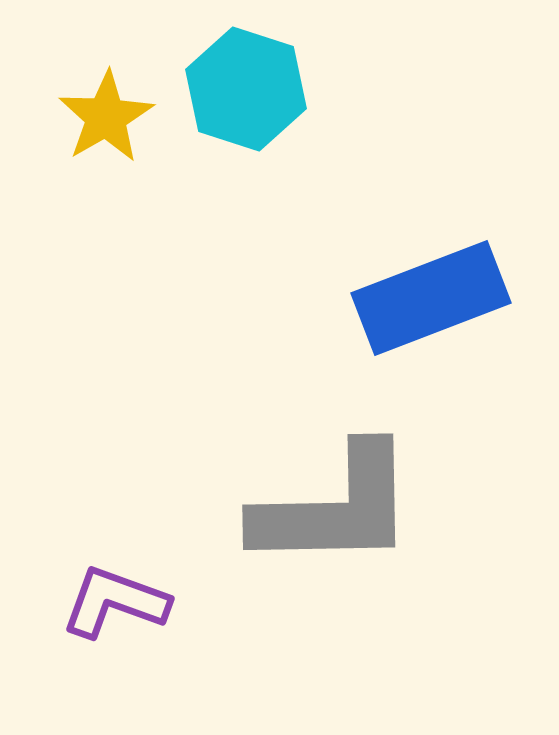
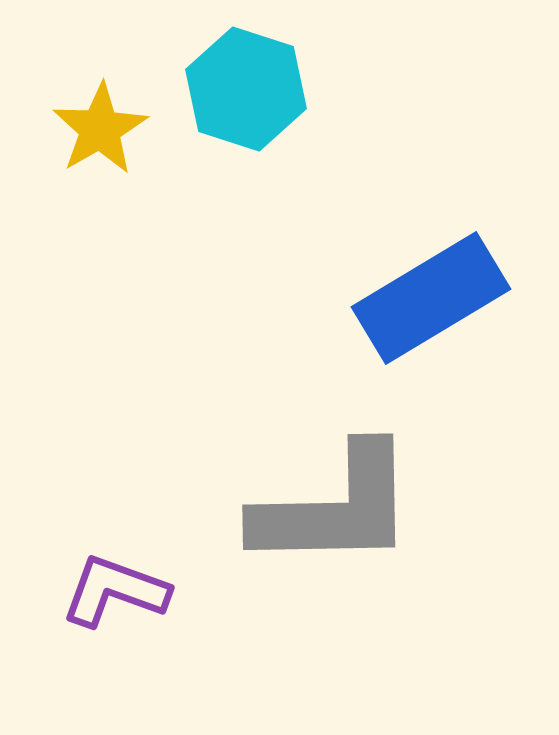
yellow star: moved 6 px left, 12 px down
blue rectangle: rotated 10 degrees counterclockwise
purple L-shape: moved 11 px up
